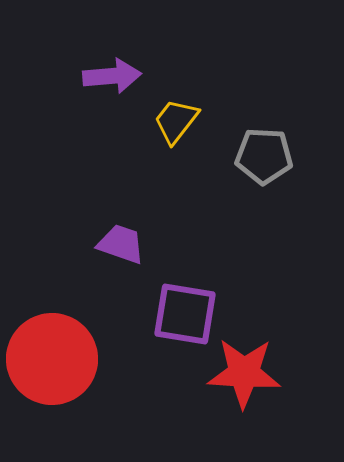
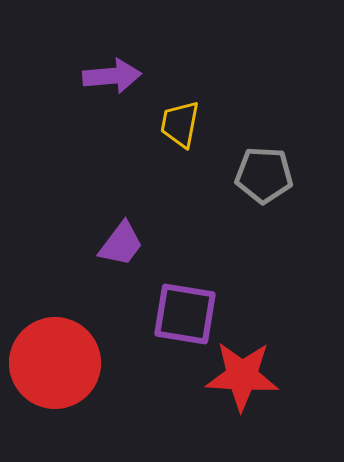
yellow trapezoid: moved 4 px right, 3 px down; rotated 27 degrees counterclockwise
gray pentagon: moved 19 px down
purple trapezoid: rotated 108 degrees clockwise
red circle: moved 3 px right, 4 px down
red star: moved 2 px left, 3 px down
